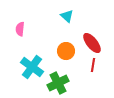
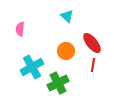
cyan cross: rotated 25 degrees clockwise
